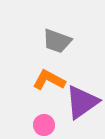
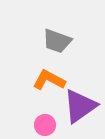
purple triangle: moved 2 px left, 4 px down
pink circle: moved 1 px right
